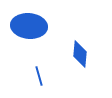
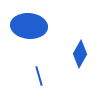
blue diamond: rotated 24 degrees clockwise
